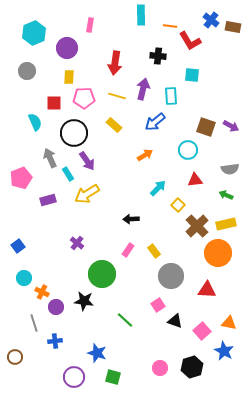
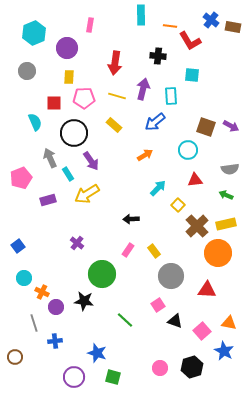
purple arrow at (87, 161): moved 4 px right
